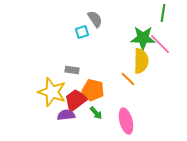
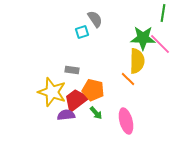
yellow semicircle: moved 4 px left
